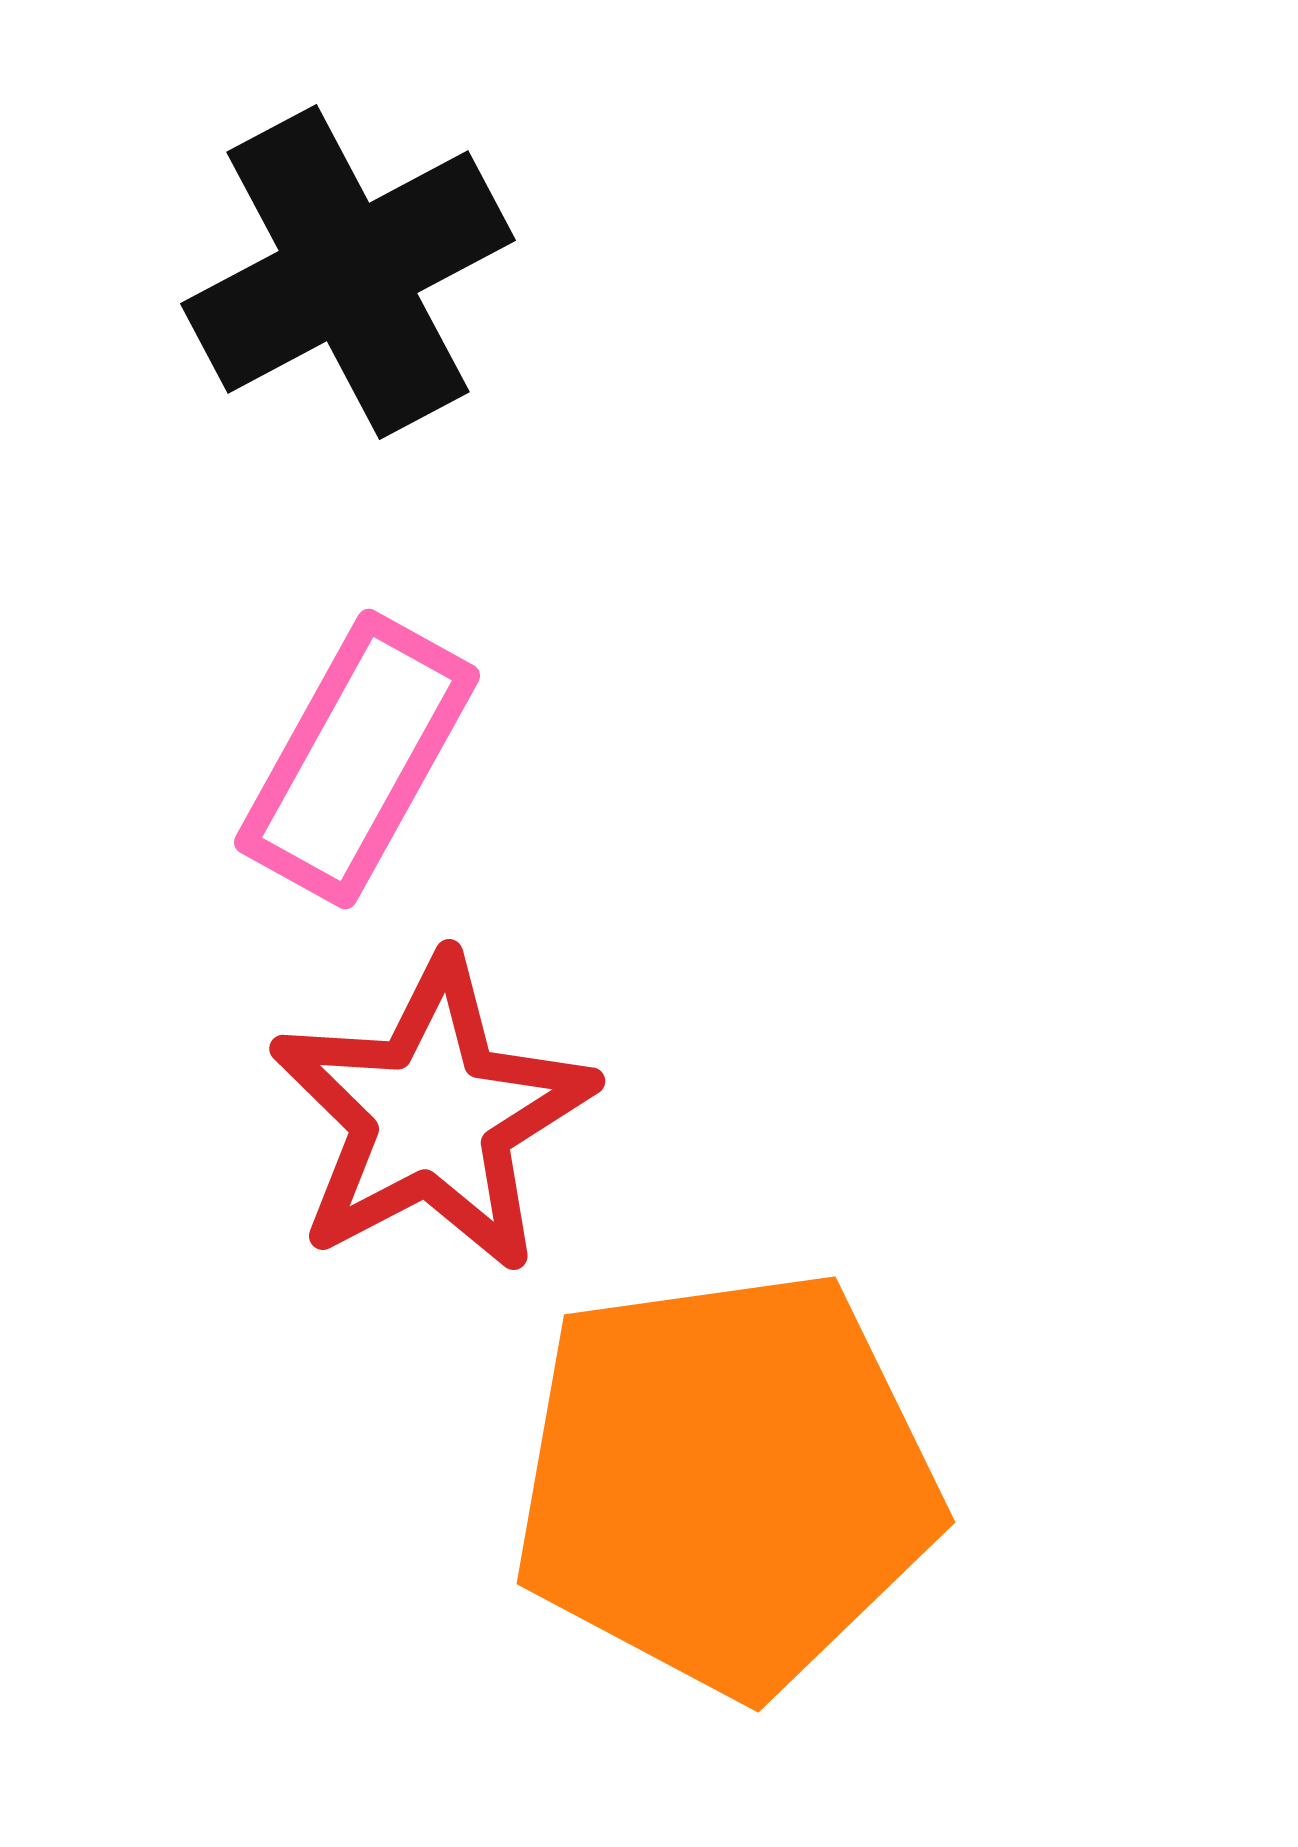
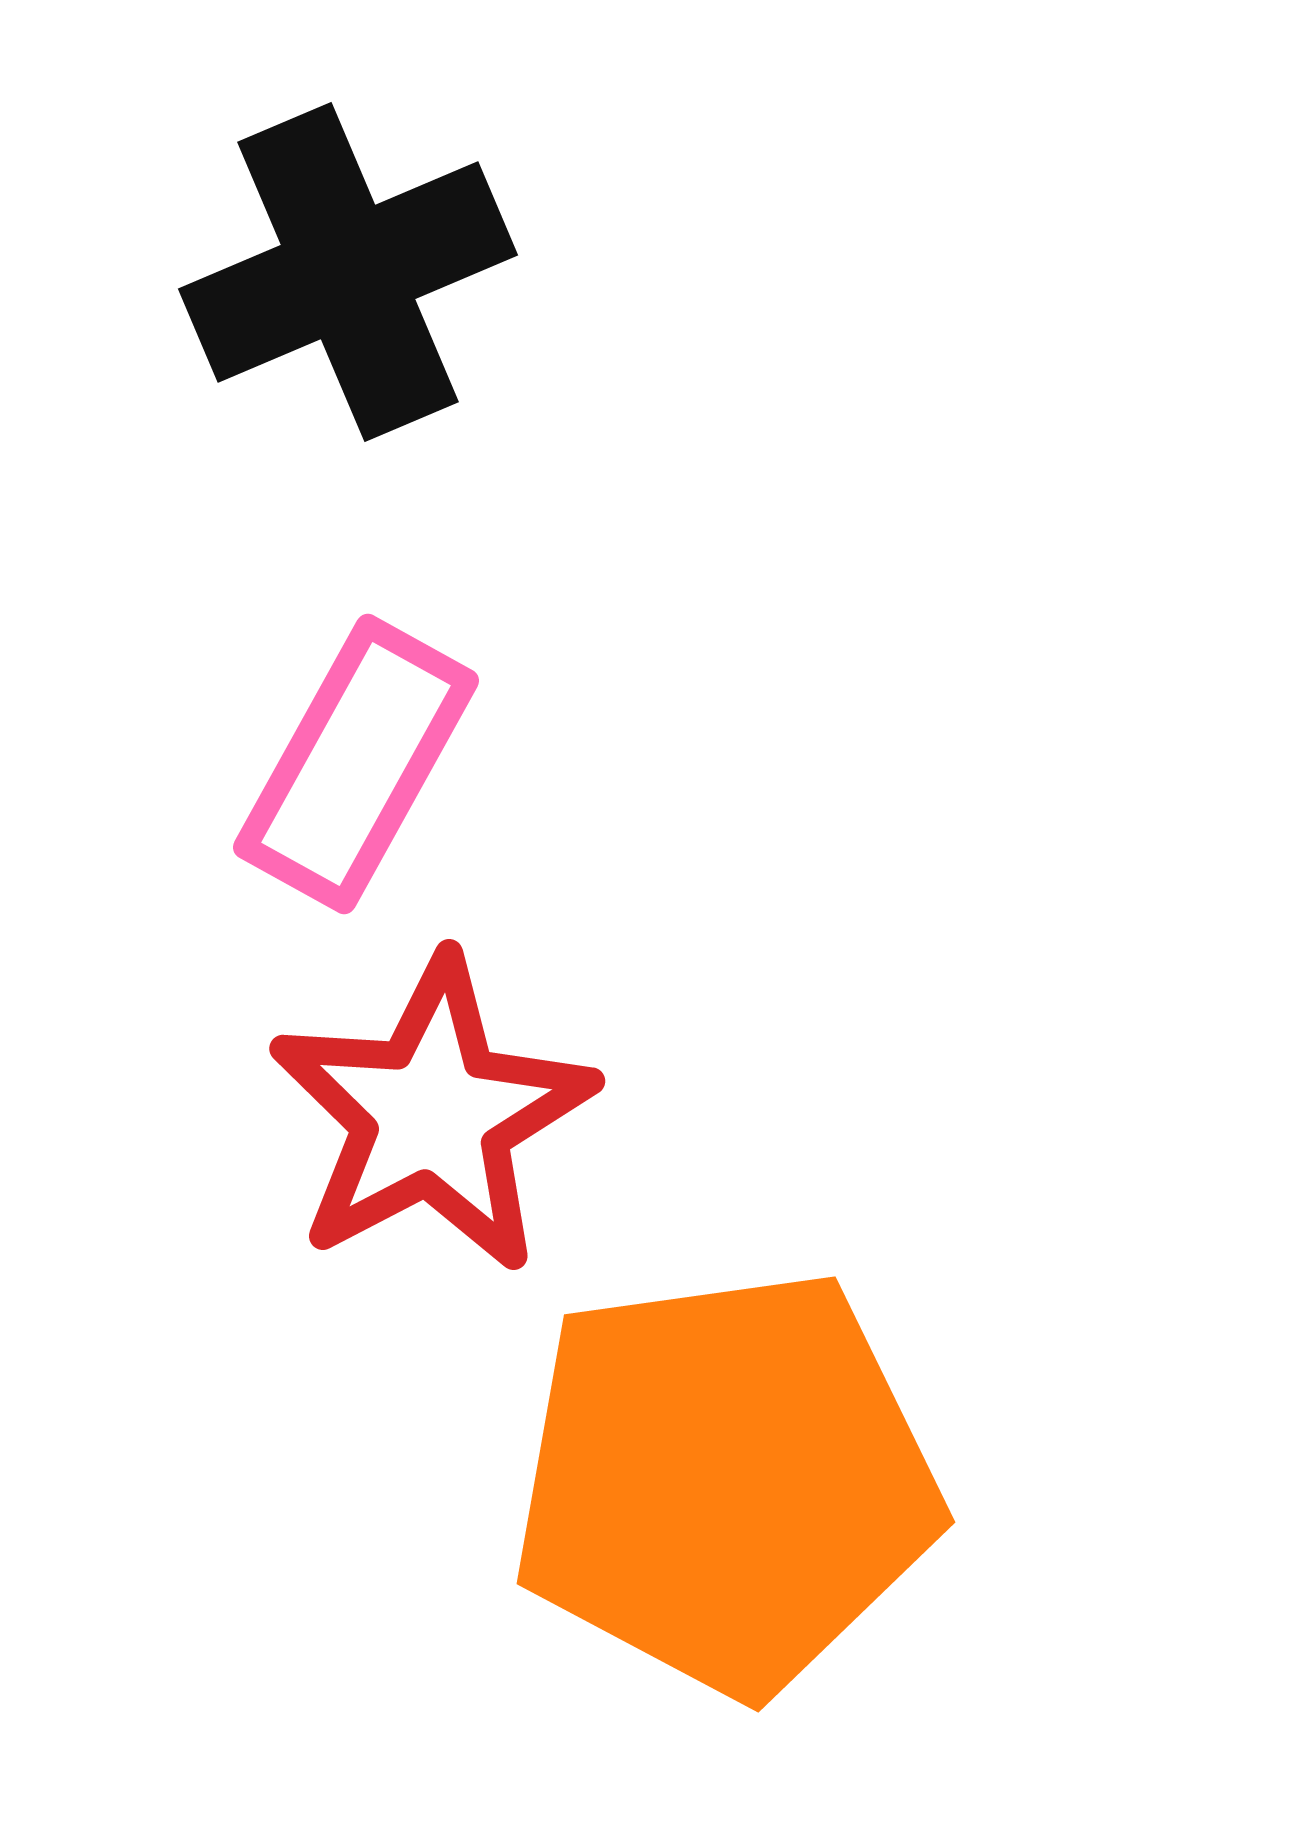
black cross: rotated 5 degrees clockwise
pink rectangle: moved 1 px left, 5 px down
